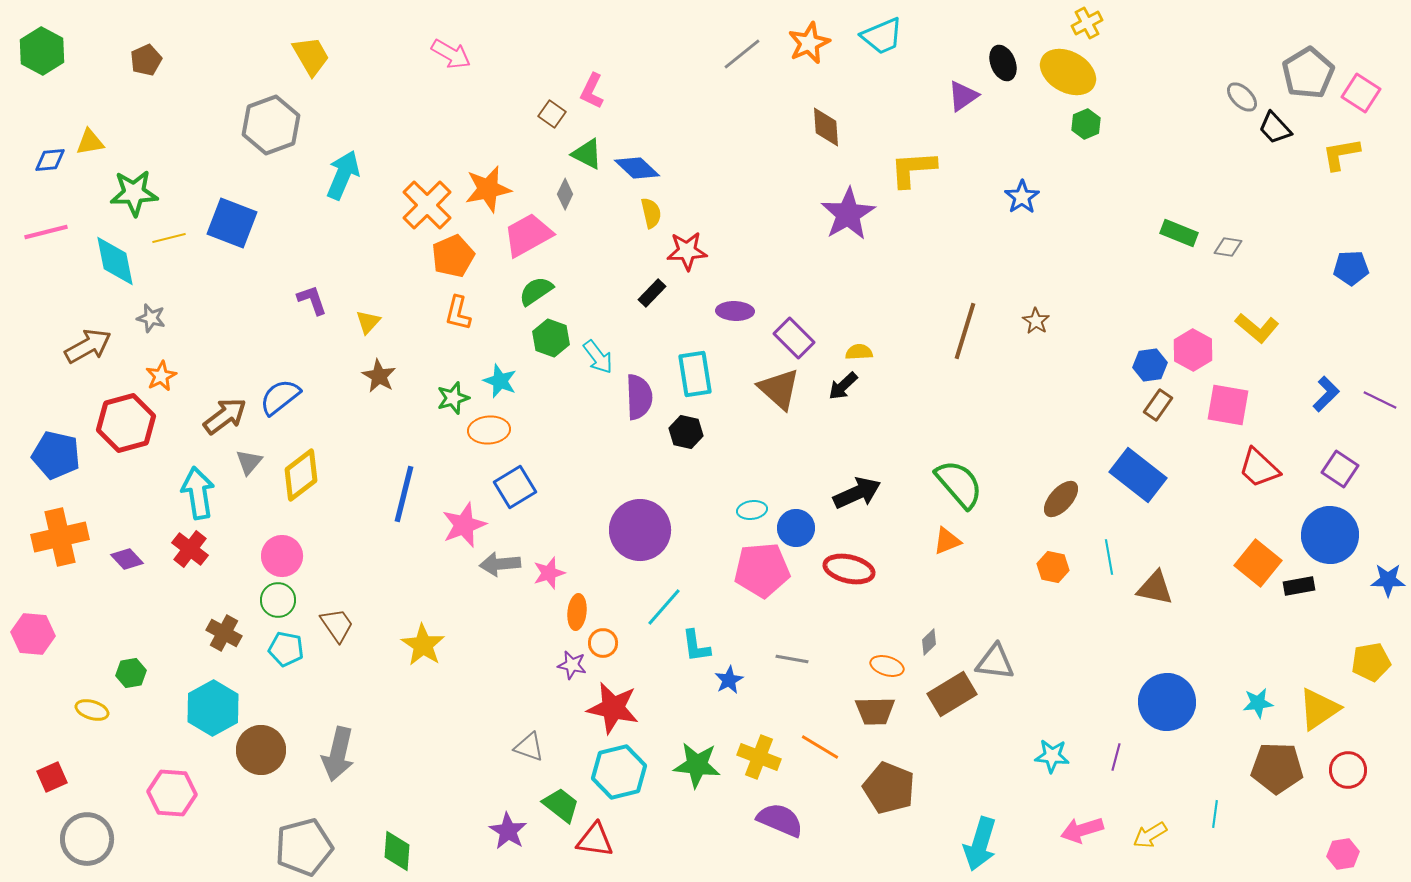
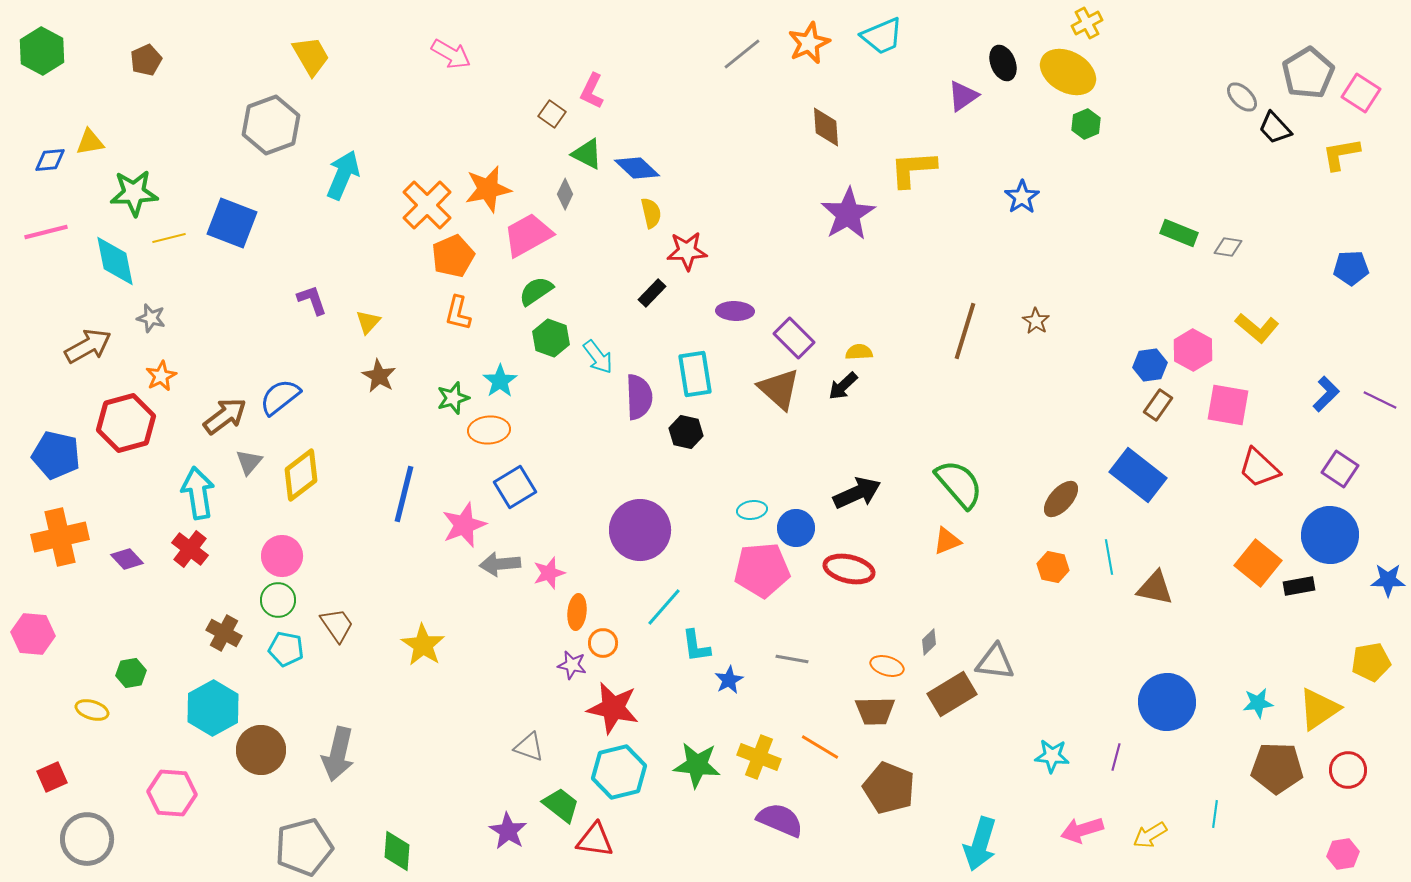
cyan star at (500, 381): rotated 16 degrees clockwise
